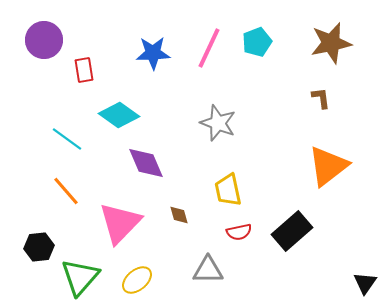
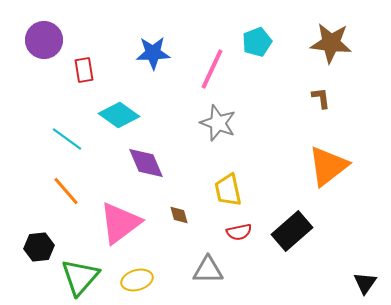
brown star: rotated 18 degrees clockwise
pink line: moved 3 px right, 21 px down
pink triangle: rotated 9 degrees clockwise
yellow ellipse: rotated 24 degrees clockwise
